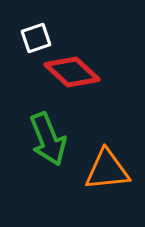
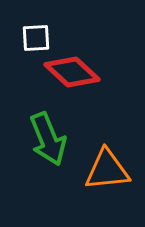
white square: rotated 16 degrees clockwise
